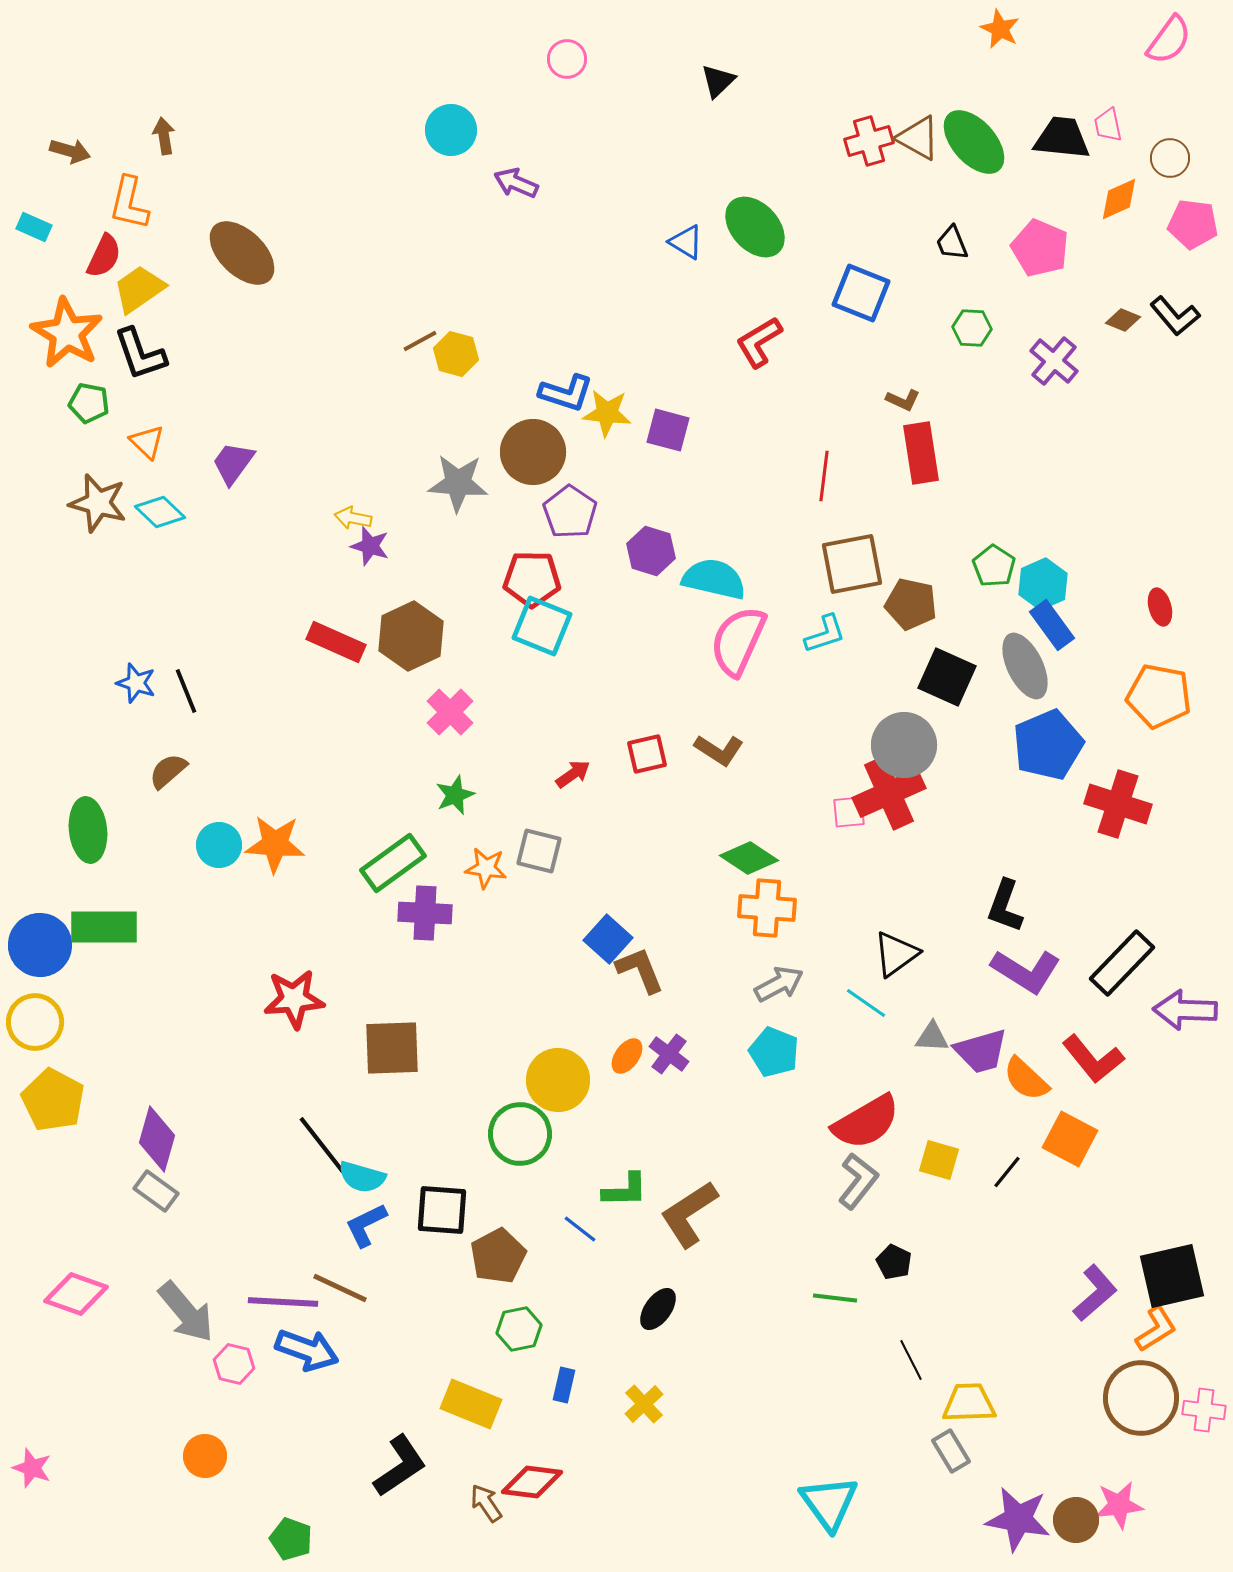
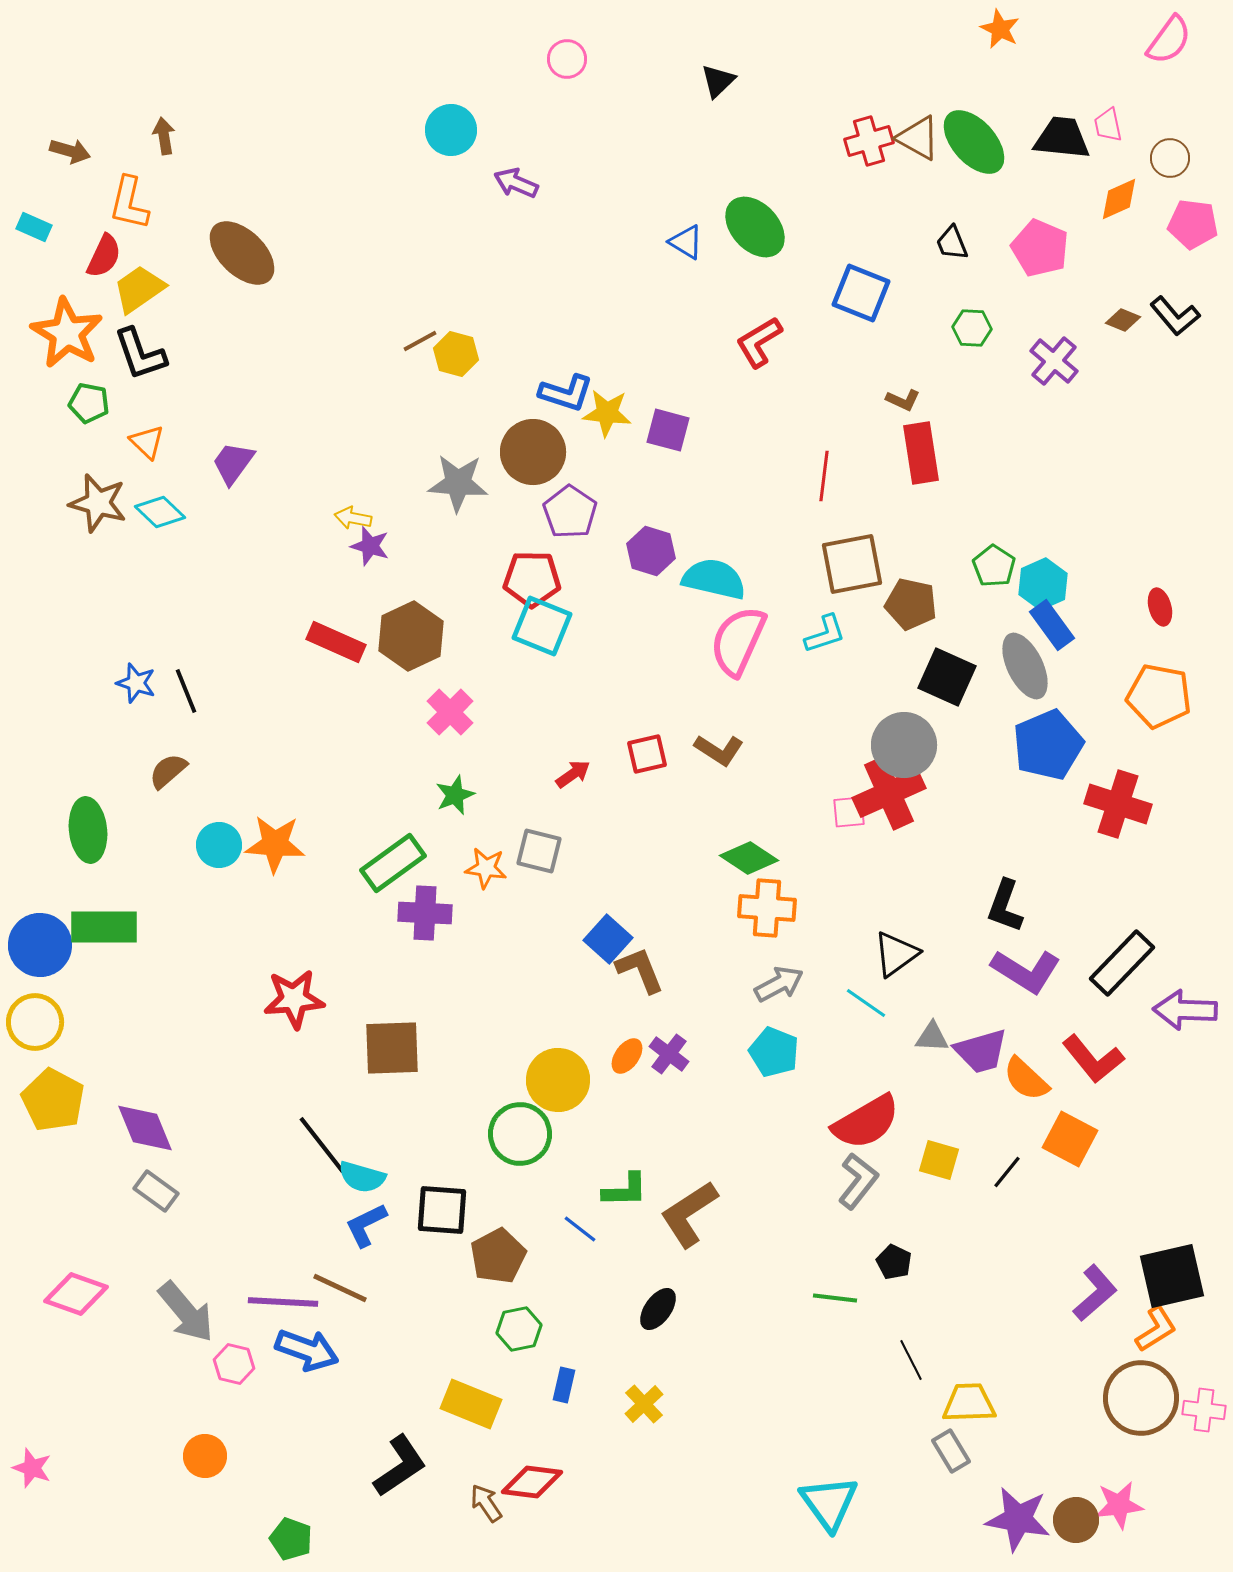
purple diamond at (157, 1139): moved 12 px left, 11 px up; rotated 38 degrees counterclockwise
